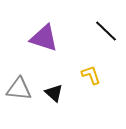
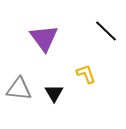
purple triangle: rotated 36 degrees clockwise
yellow L-shape: moved 5 px left, 1 px up
black triangle: rotated 18 degrees clockwise
